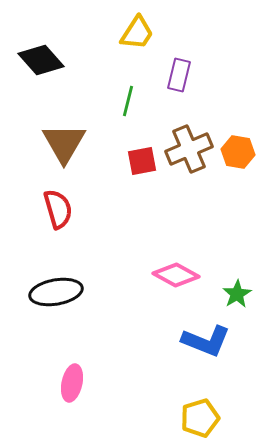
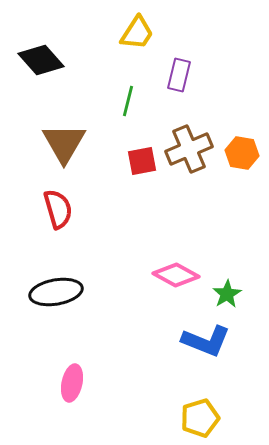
orange hexagon: moved 4 px right, 1 px down
green star: moved 10 px left
